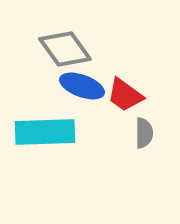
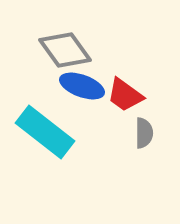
gray diamond: moved 1 px down
cyan rectangle: rotated 40 degrees clockwise
